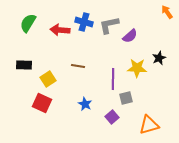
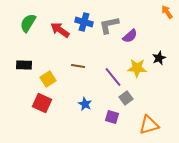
red arrow: rotated 30 degrees clockwise
purple line: moved 2 px up; rotated 40 degrees counterclockwise
gray square: rotated 24 degrees counterclockwise
purple square: rotated 32 degrees counterclockwise
